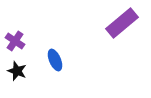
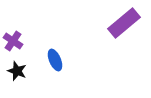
purple rectangle: moved 2 px right
purple cross: moved 2 px left
